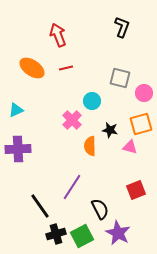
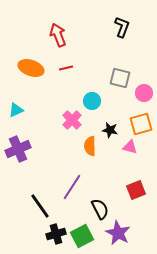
orange ellipse: moved 1 px left; rotated 15 degrees counterclockwise
purple cross: rotated 20 degrees counterclockwise
